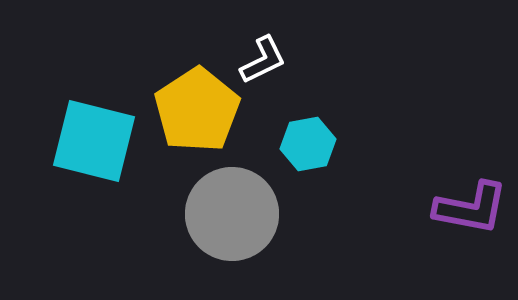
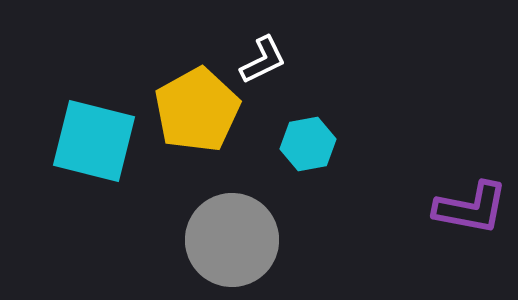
yellow pentagon: rotated 4 degrees clockwise
gray circle: moved 26 px down
